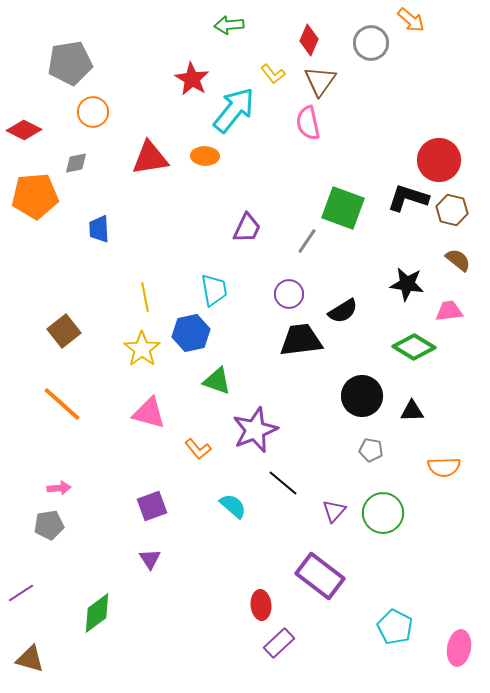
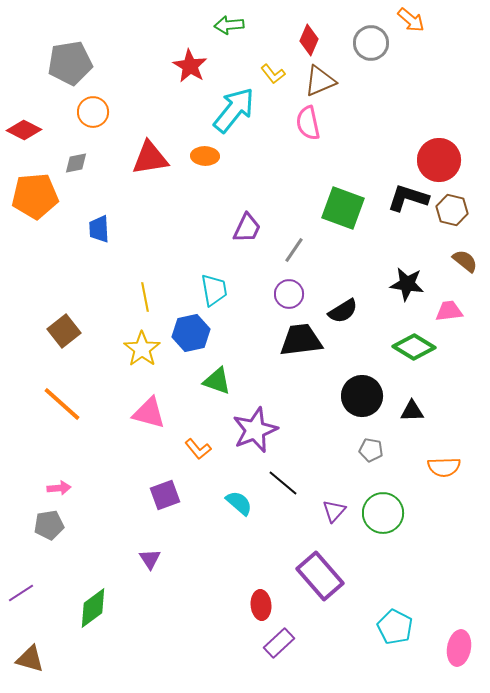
red star at (192, 79): moved 2 px left, 13 px up
brown triangle at (320, 81): rotated 32 degrees clockwise
gray line at (307, 241): moved 13 px left, 9 px down
brown semicircle at (458, 260): moved 7 px right, 1 px down
purple square at (152, 506): moved 13 px right, 11 px up
cyan semicircle at (233, 506): moved 6 px right, 3 px up
purple rectangle at (320, 576): rotated 12 degrees clockwise
green diamond at (97, 613): moved 4 px left, 5 px up
